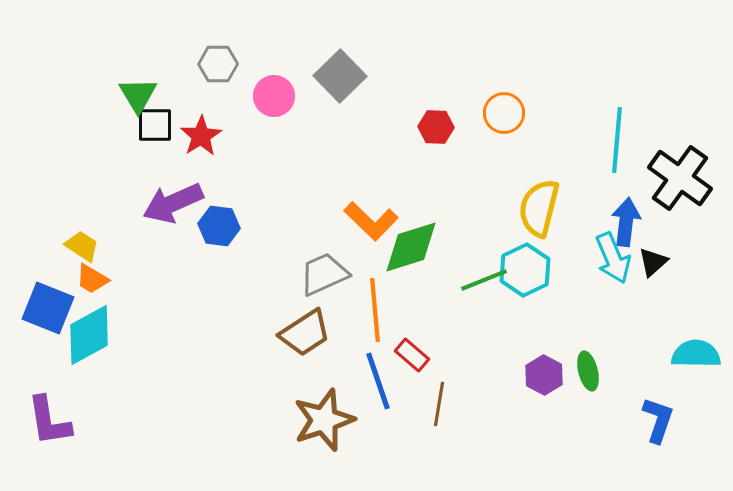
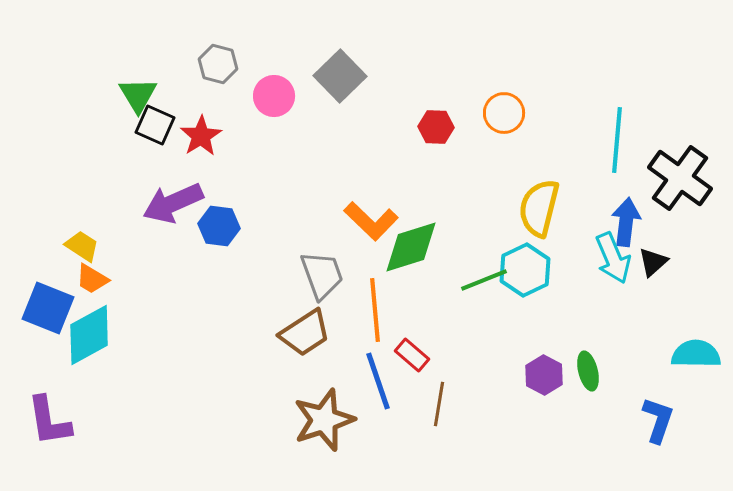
gray hexagon: rotated 15 degrees clockwise
black square: rotated 24 degrees clockwise
gray trapezoid: moved 2 px left, 1 px down; rotated 94 degrees clockwise
